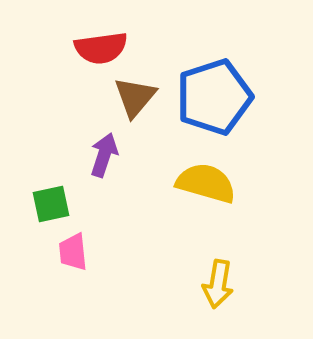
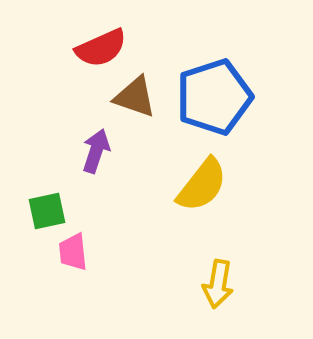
red semicircle: rotated 16 degrees counterclockwise
brown triangle: rotated 51 degrees counterclockwise
purple arrow: moved 8 px left, 4 px up
yellow semicircle: moved 4 px left, 2 px down; rotated 112 degrees clockwise
green square: moved 4 px left, 7 px down
